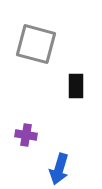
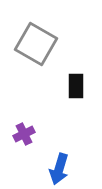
gray square: rotated 15 degrees clockwise
purple cross: moved 2 px left, 1 px up; rotated 35 degrees counterclockwise
